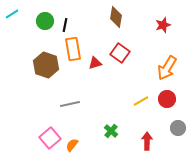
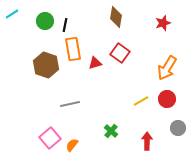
red star: moved 2 px up
